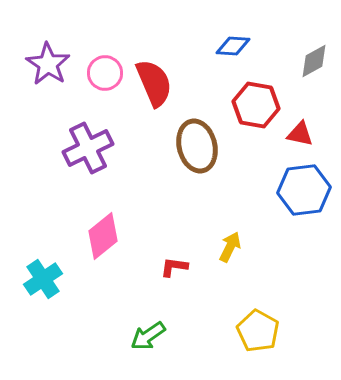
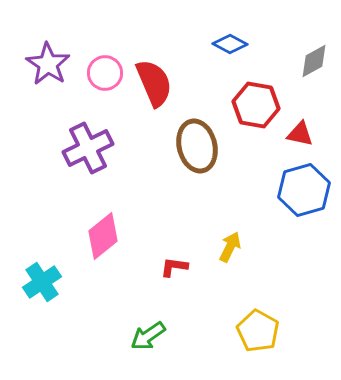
blue diamond: moved 3 px left, 2 px up; rotated 24 degrees clockwise
blue hexagon: rotated 9 degrees counterclockwise
cyan cross: moved 1 px left, 3 px down
